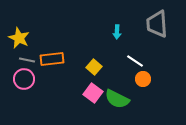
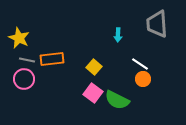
cyan arrow: moved 1 px right, 3 px down
white line: moved 5 px right, 3 px down
green semicircle: moved 1 px down
